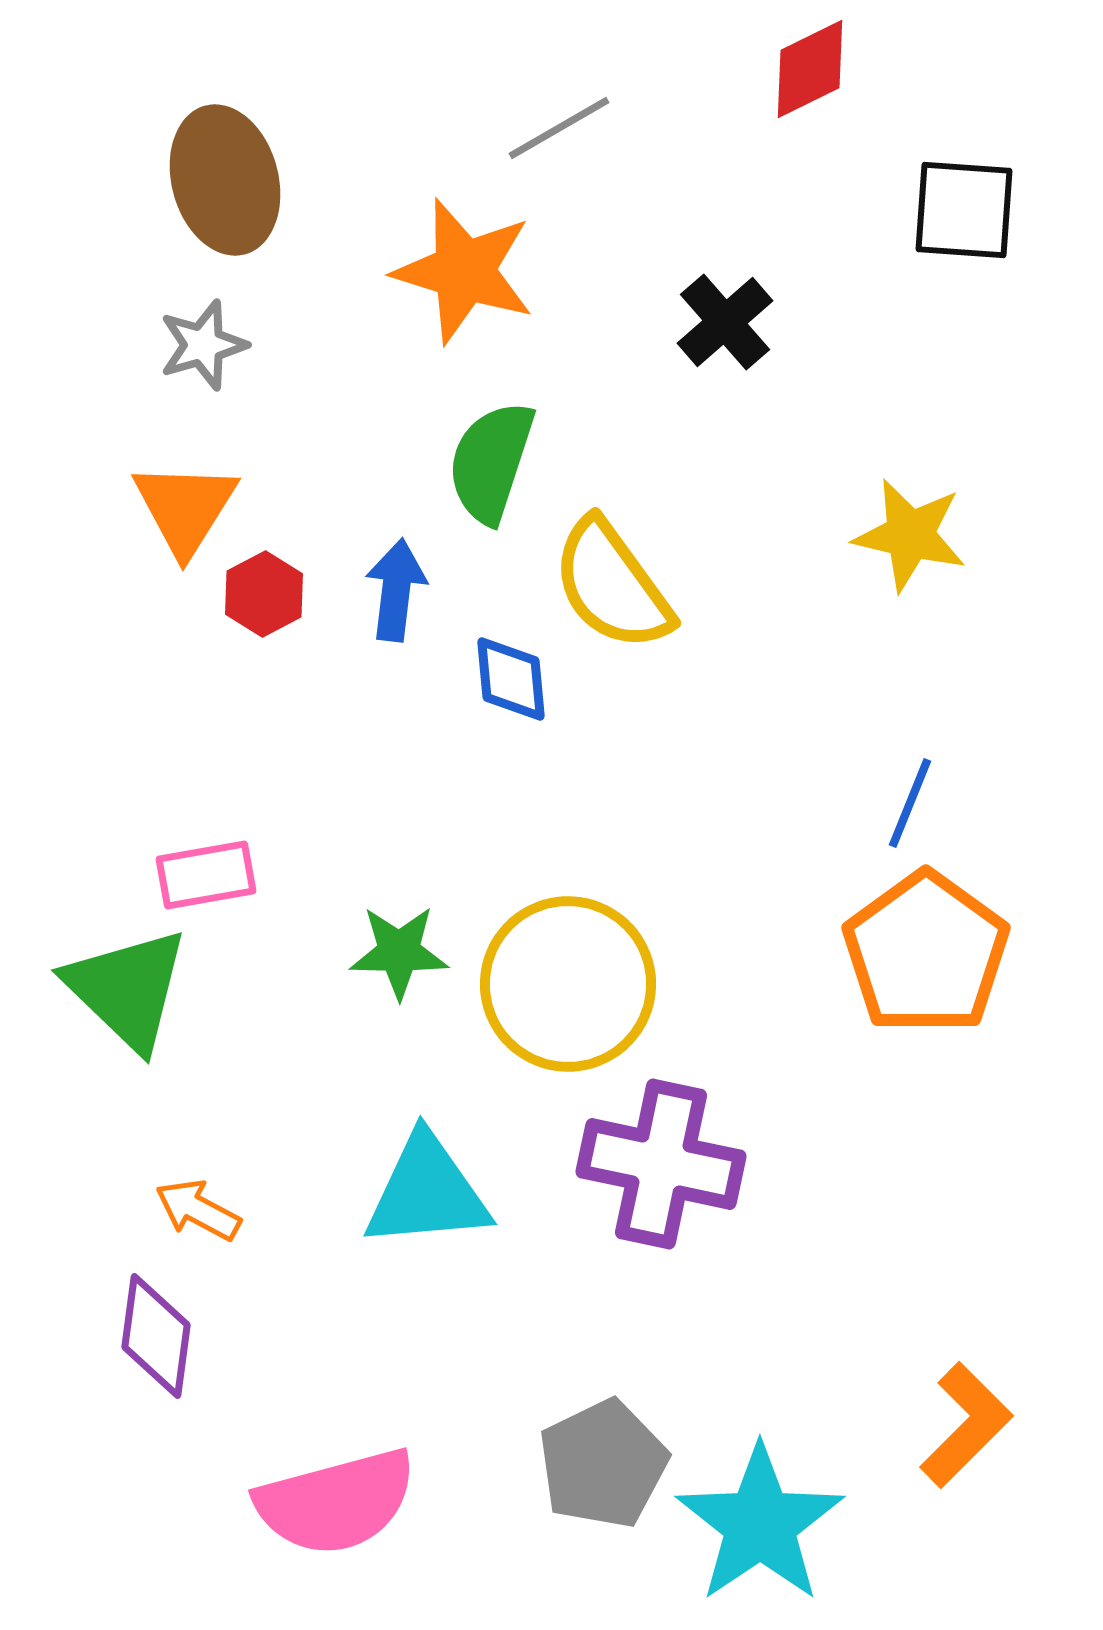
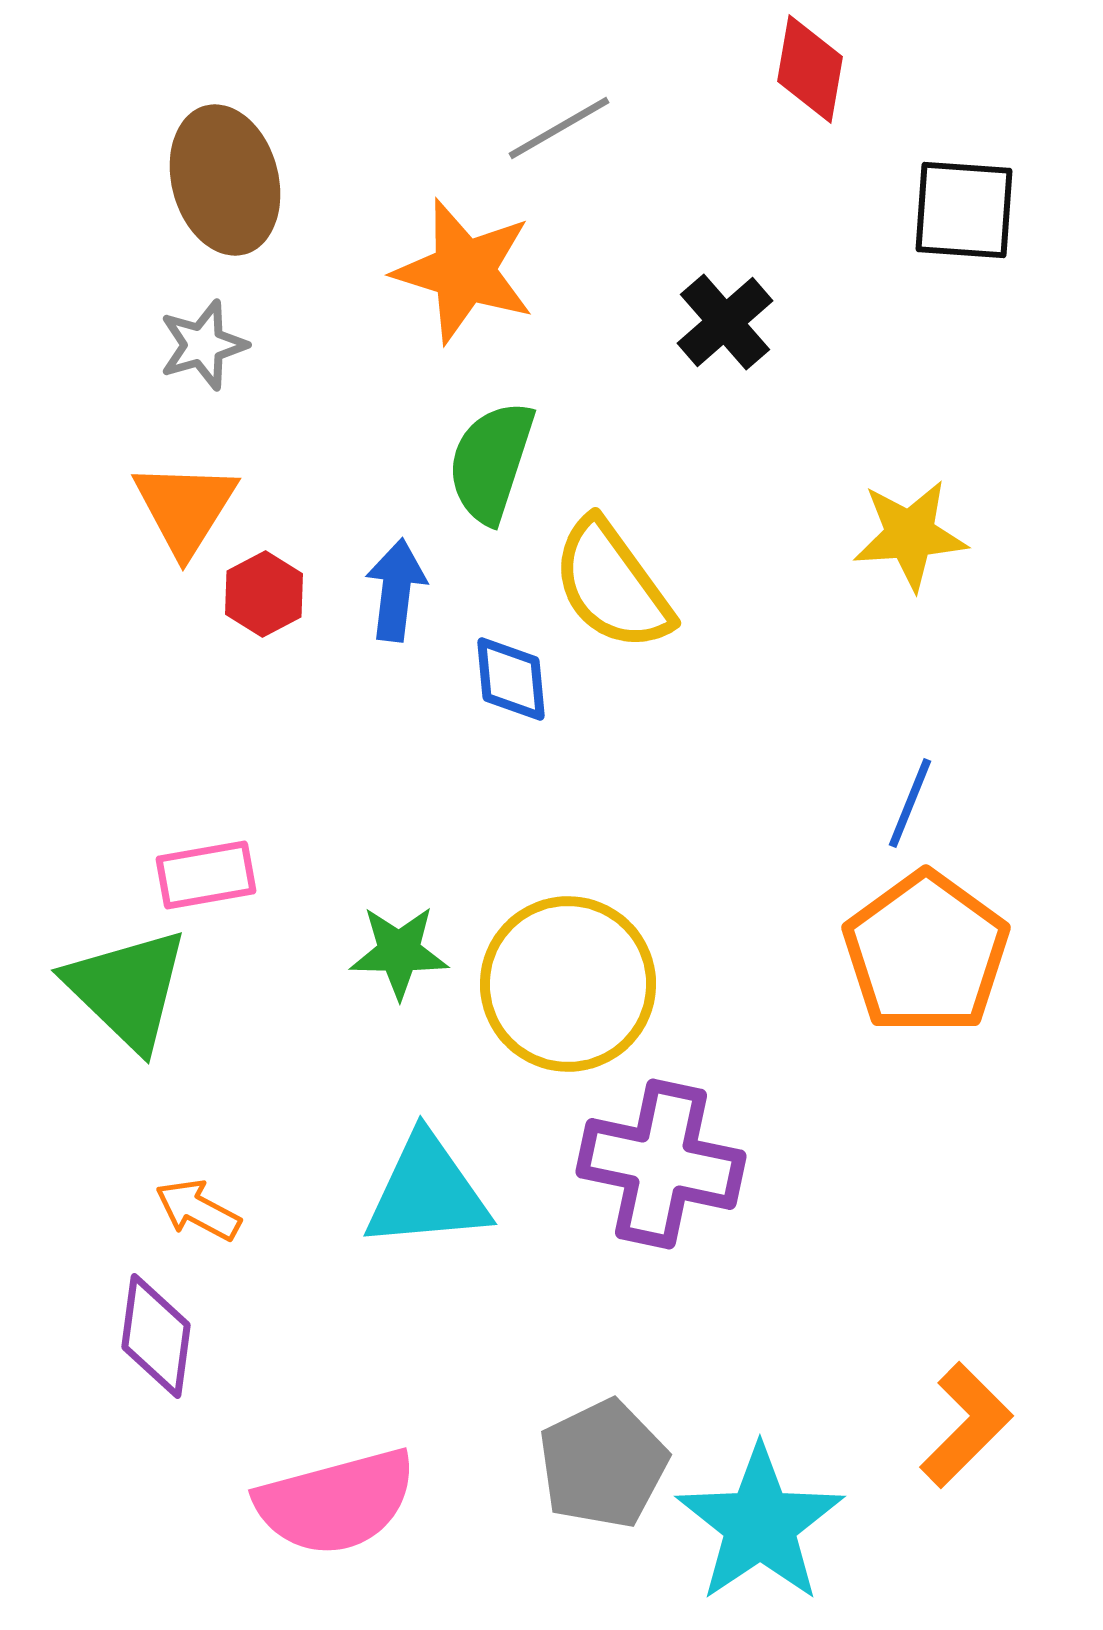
red diamond: rotated 54 degrees counterclockwise
yellow star: rotated 17 degrees counterclockwise
